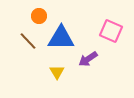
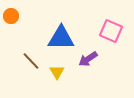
orange circle: moved 28 px left
brown line: moved 3 px right, 20 px down
